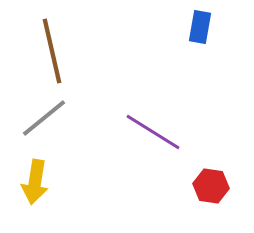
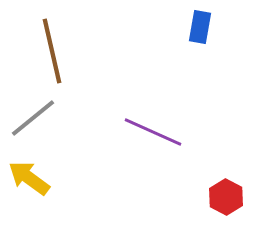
gray line: moved 11 px left
purple line: rotated 8 degrees counterclockwise
yellow arrow: moved 6 px left, 4 px up; rotated 117 degrees clockwise
red hexagon: moved 15 px right, 11 px down; rotated 20 degrees clockwise
